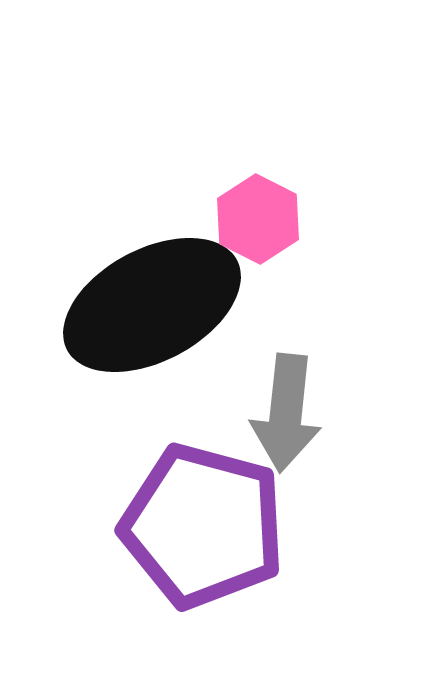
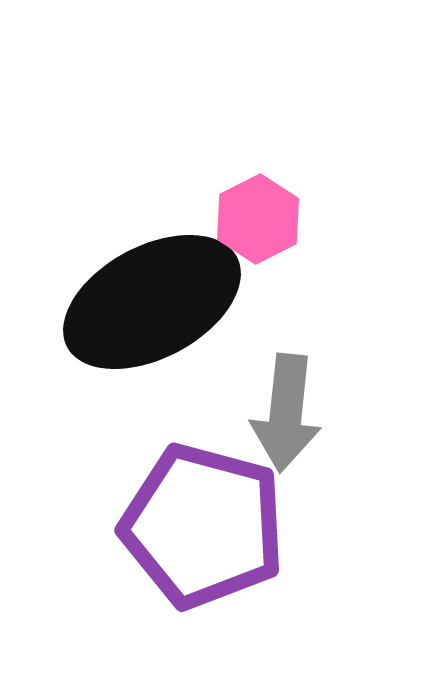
pink hexagon: rotated 6 degrees clockwise
black ellipse: moved 3 px up
